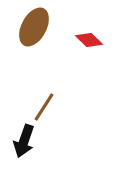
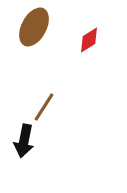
red diamond: rotated 76 degrees counterclockwise
black arrow: rotated 8 degrees counterclockwise
